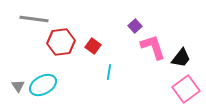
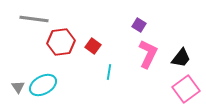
purple square: moved 4 px right, 1 px up; rotated 16 degrees counterclockwise
pink L-shape: moved 5 px left, 7 px down; rotated 44 degrees clockwise
gray triangle: moved 1 px down
